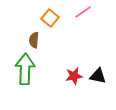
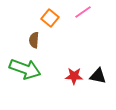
green arrow: rotated 108 degrees clockwise
red star: rotated 12 degrees clockwise
